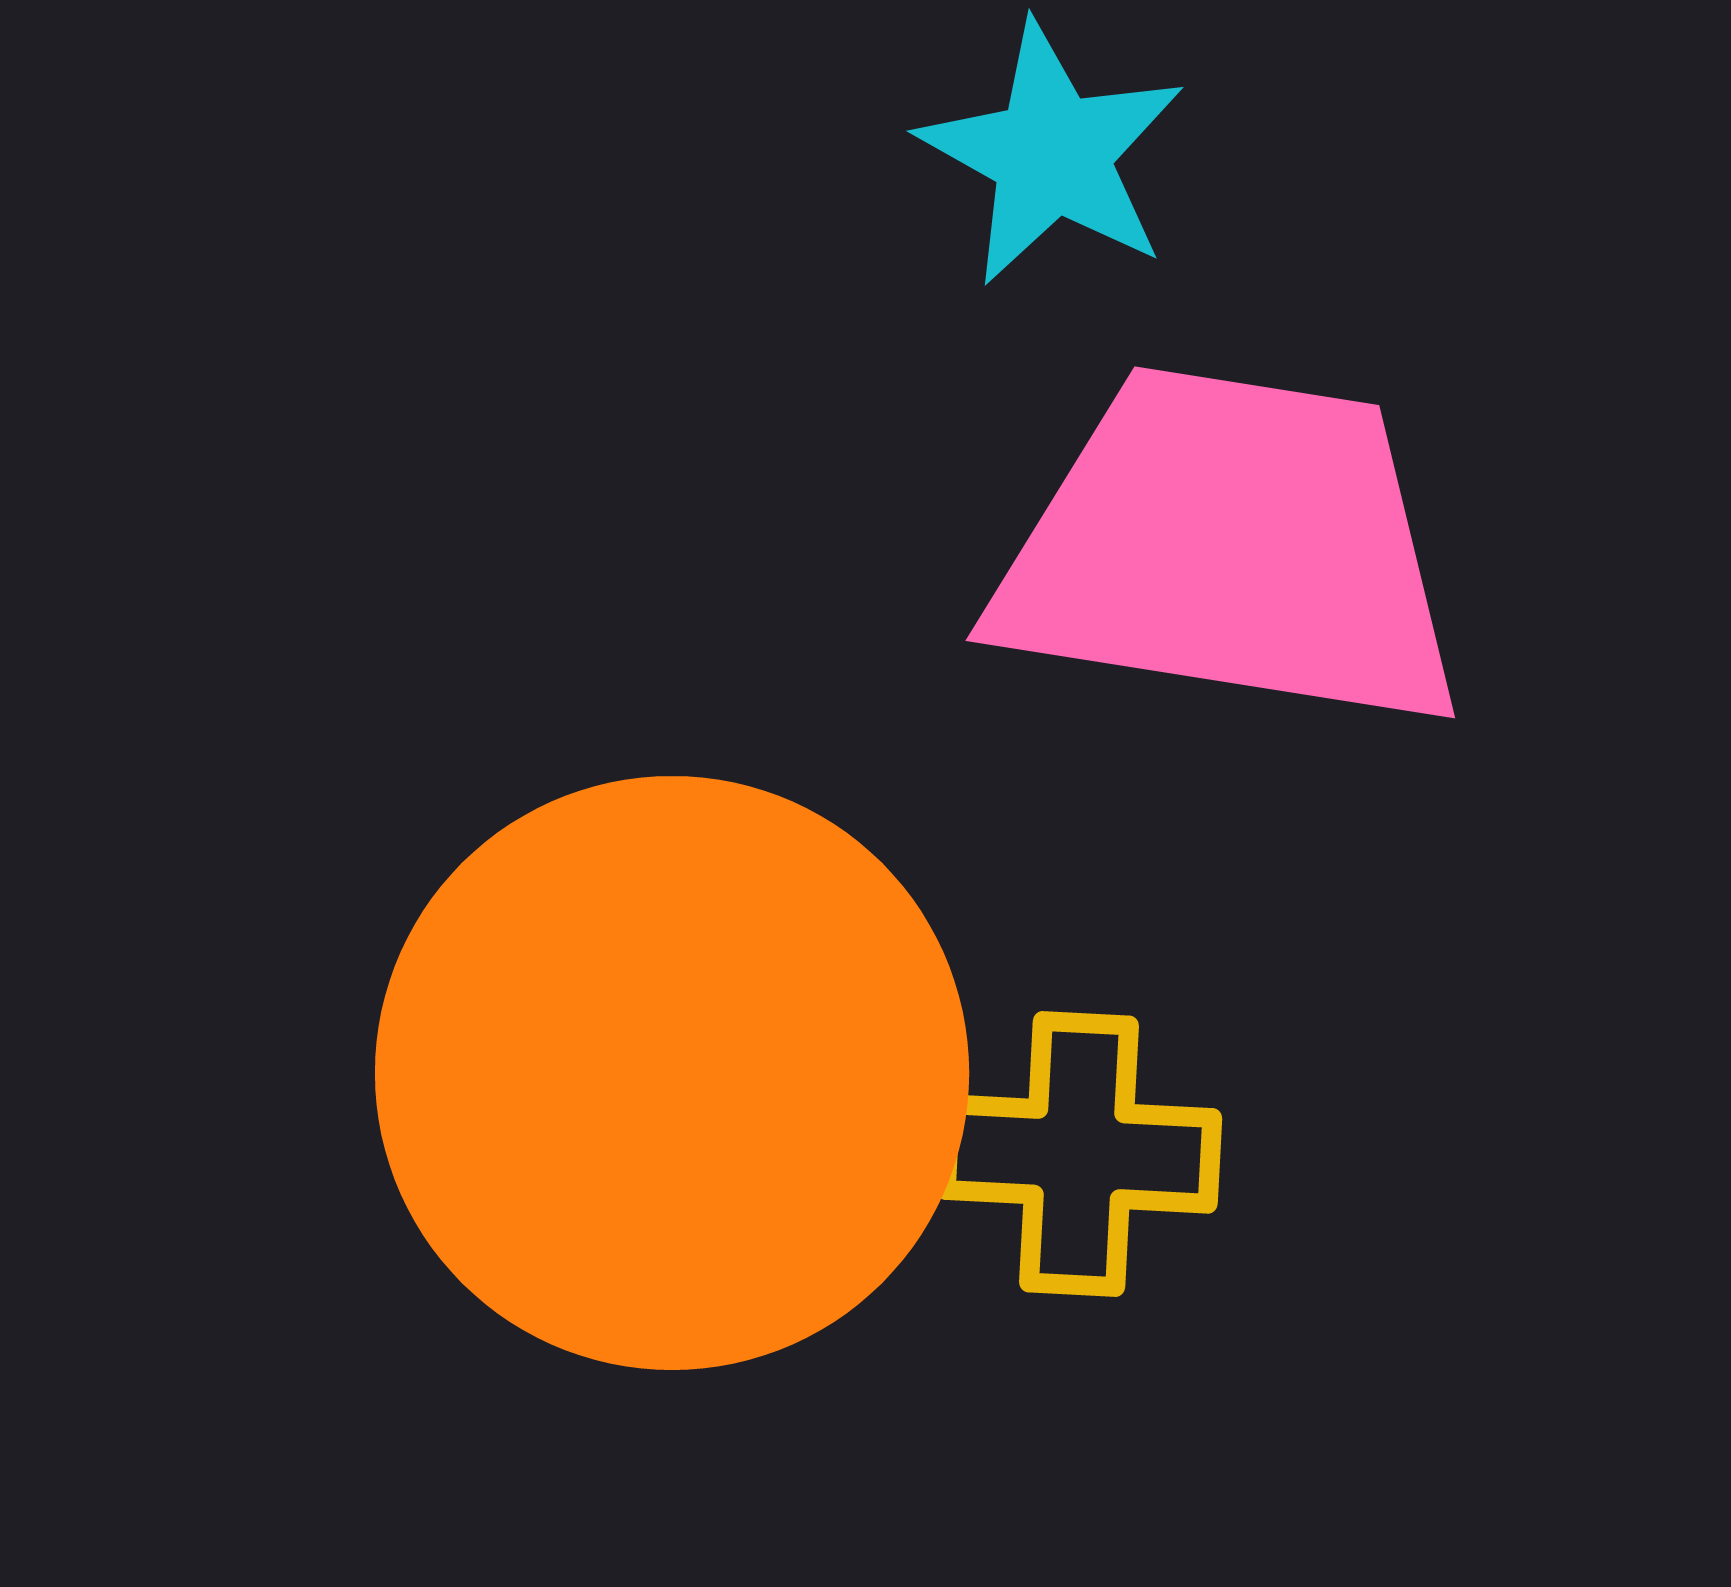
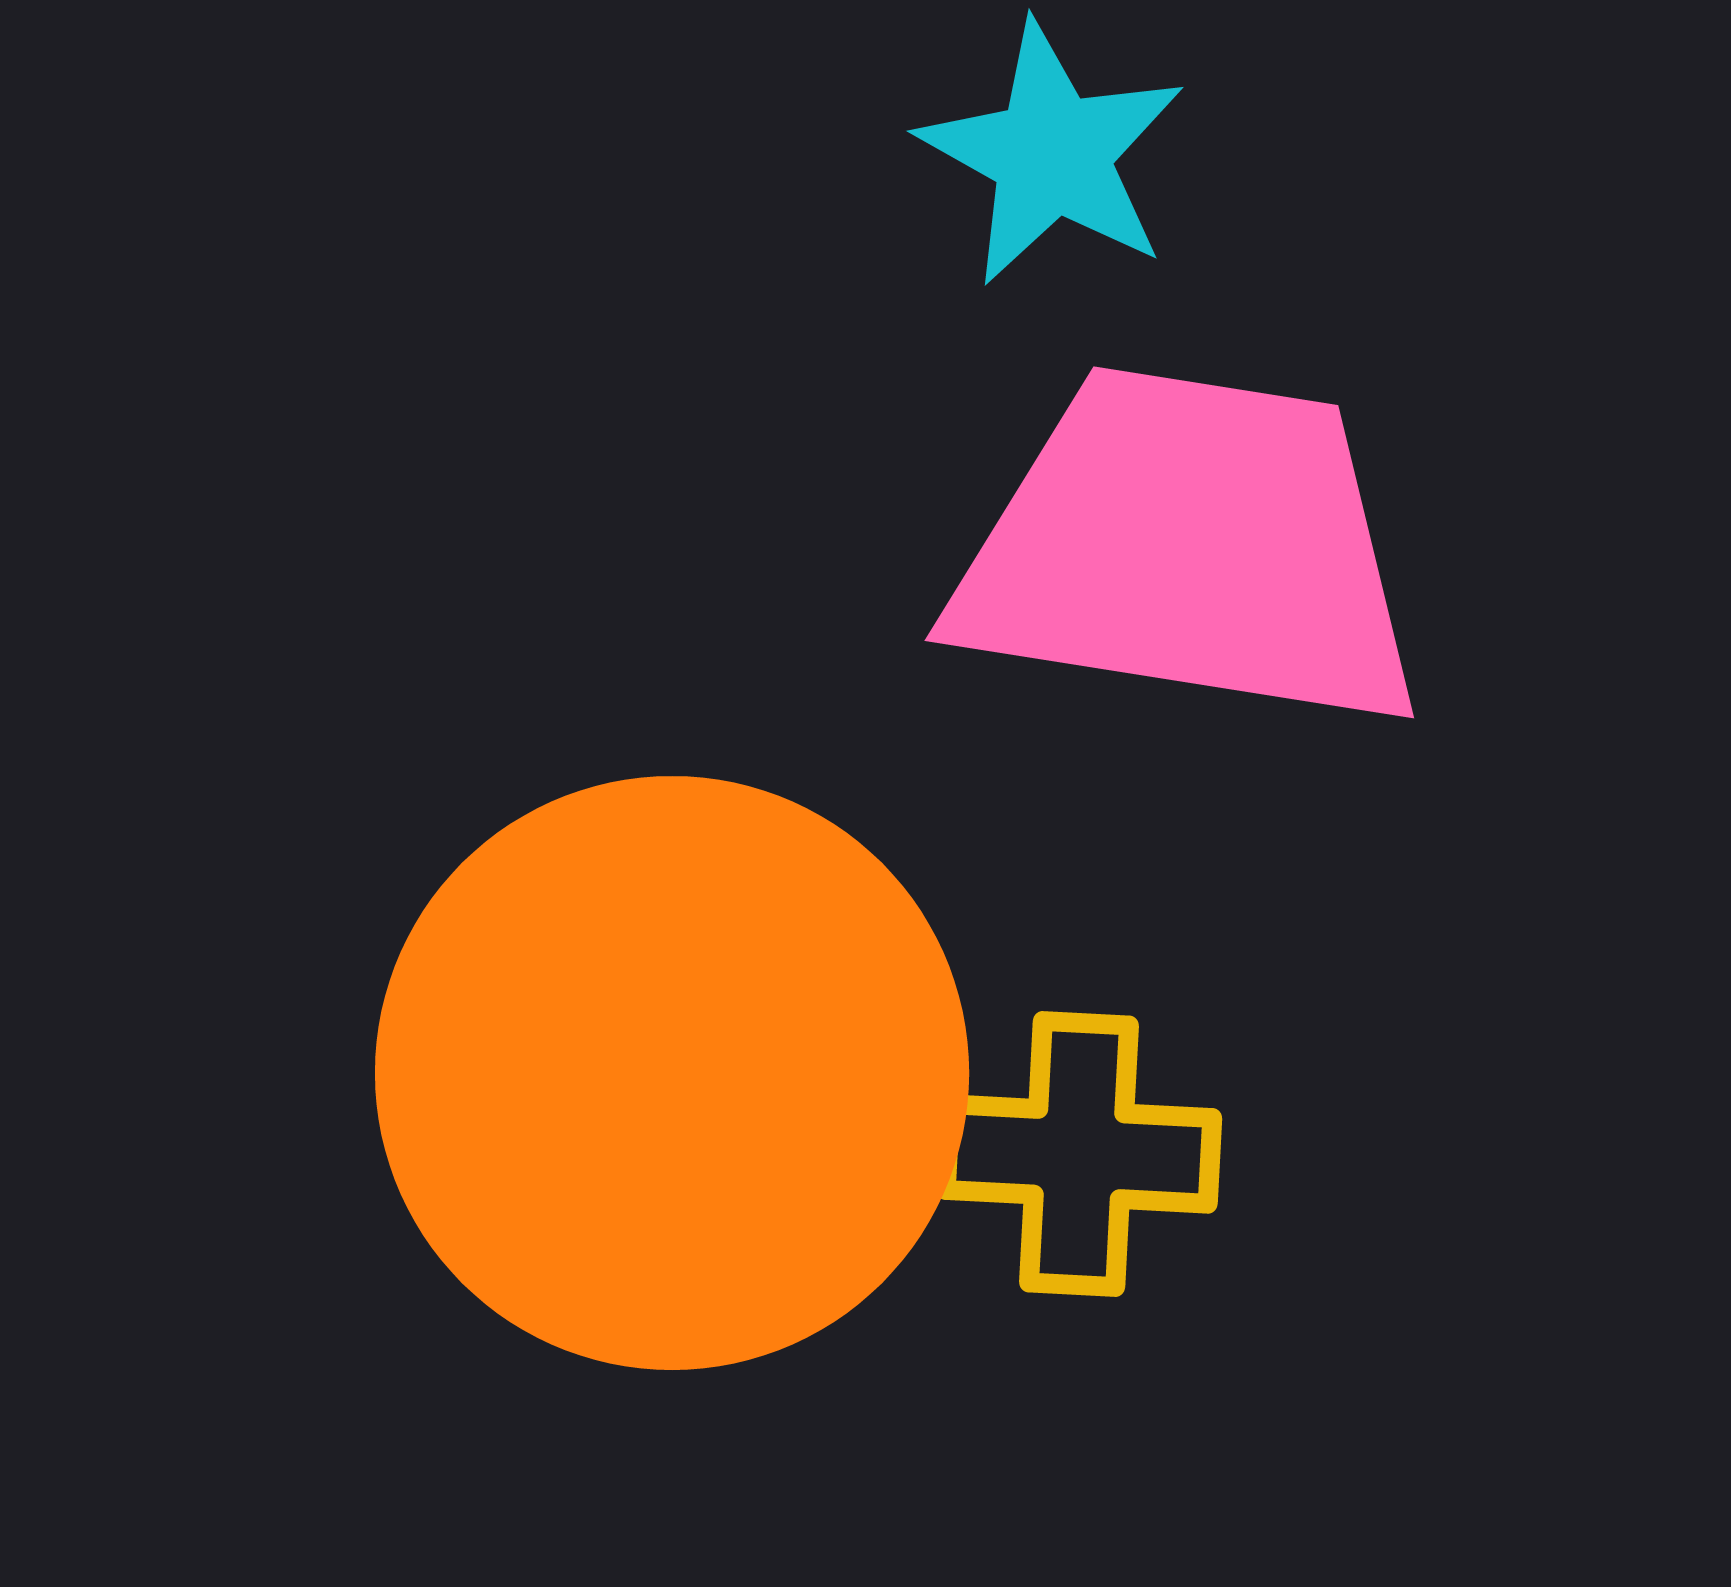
pink trapezoid: moved 41 px left
